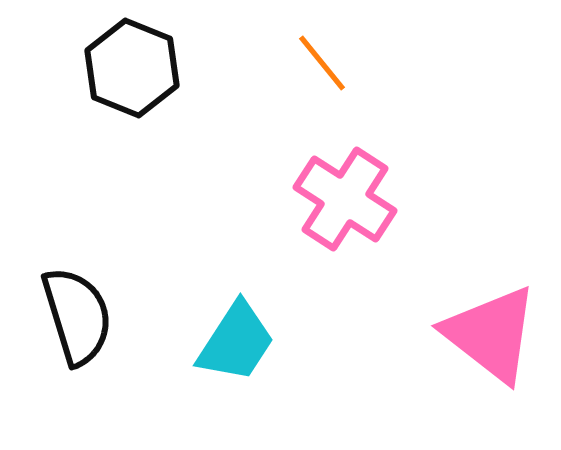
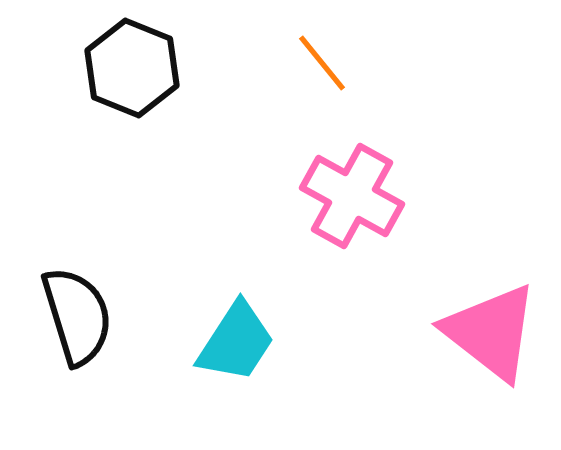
pink cross: moved 7 px right, 3 px up; rotated 4 degrees counterclockwise
pink triangle: moved 2 px up
